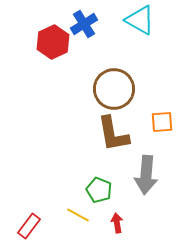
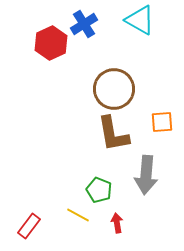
red hexagon: moved 2 px left, 1 px down
